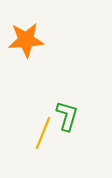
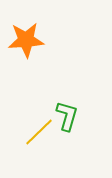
yellow line: moved 4 px left, 1 px up; rotated 24 degrees clockwise
